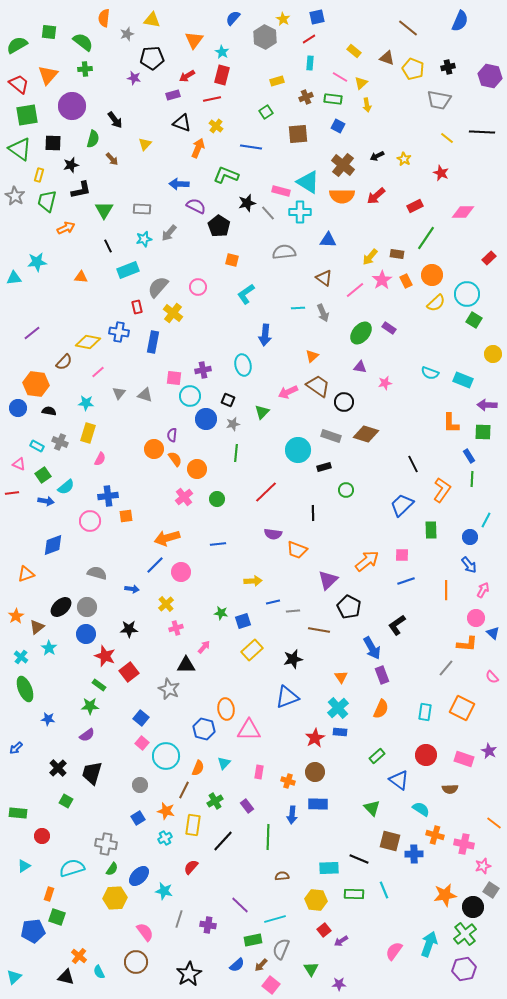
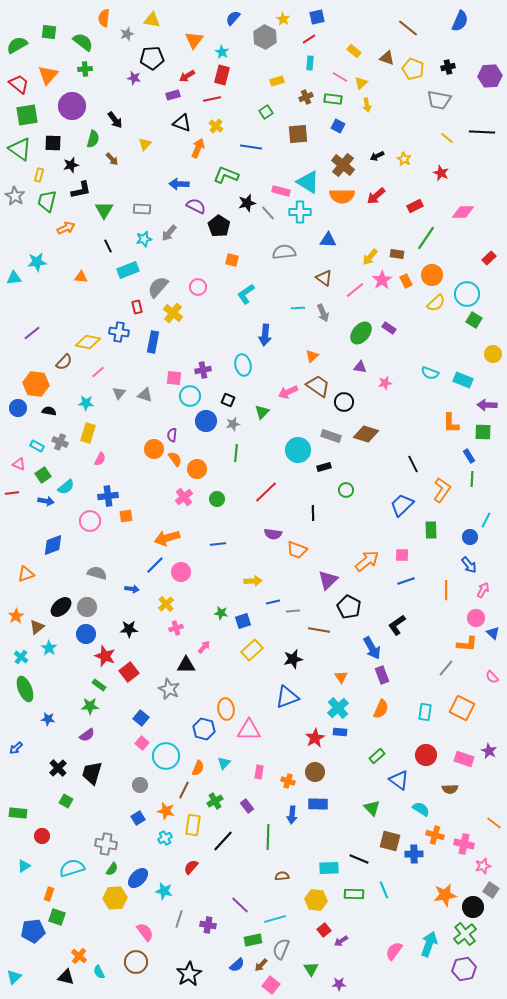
purple hexagon at (490, 76): rotated 15 degrees counterclockwise
blue circle at (206, 419): moved 2 px down
blue ellipse at (139, 876): moved 1 px left, 2 px down
